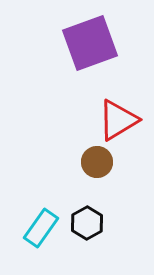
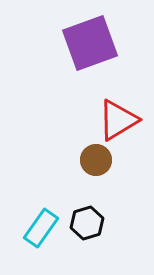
brown circle: moved 1 px left, 2 px up
black hexagon: rotated 12 degrees clockwise
